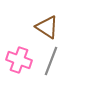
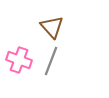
brown triangle: moved 5 px right; rotated 15 degrees clockwise
